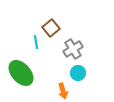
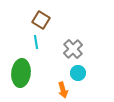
brown square: moved 10 px left, 8 px up; rotated 18 degrees counterclockwise
gray cross: rotated 12 degrees counterclockwise
green ellipse: rotated 48 degrees clockwise
orange arrow: moved 1 px up
